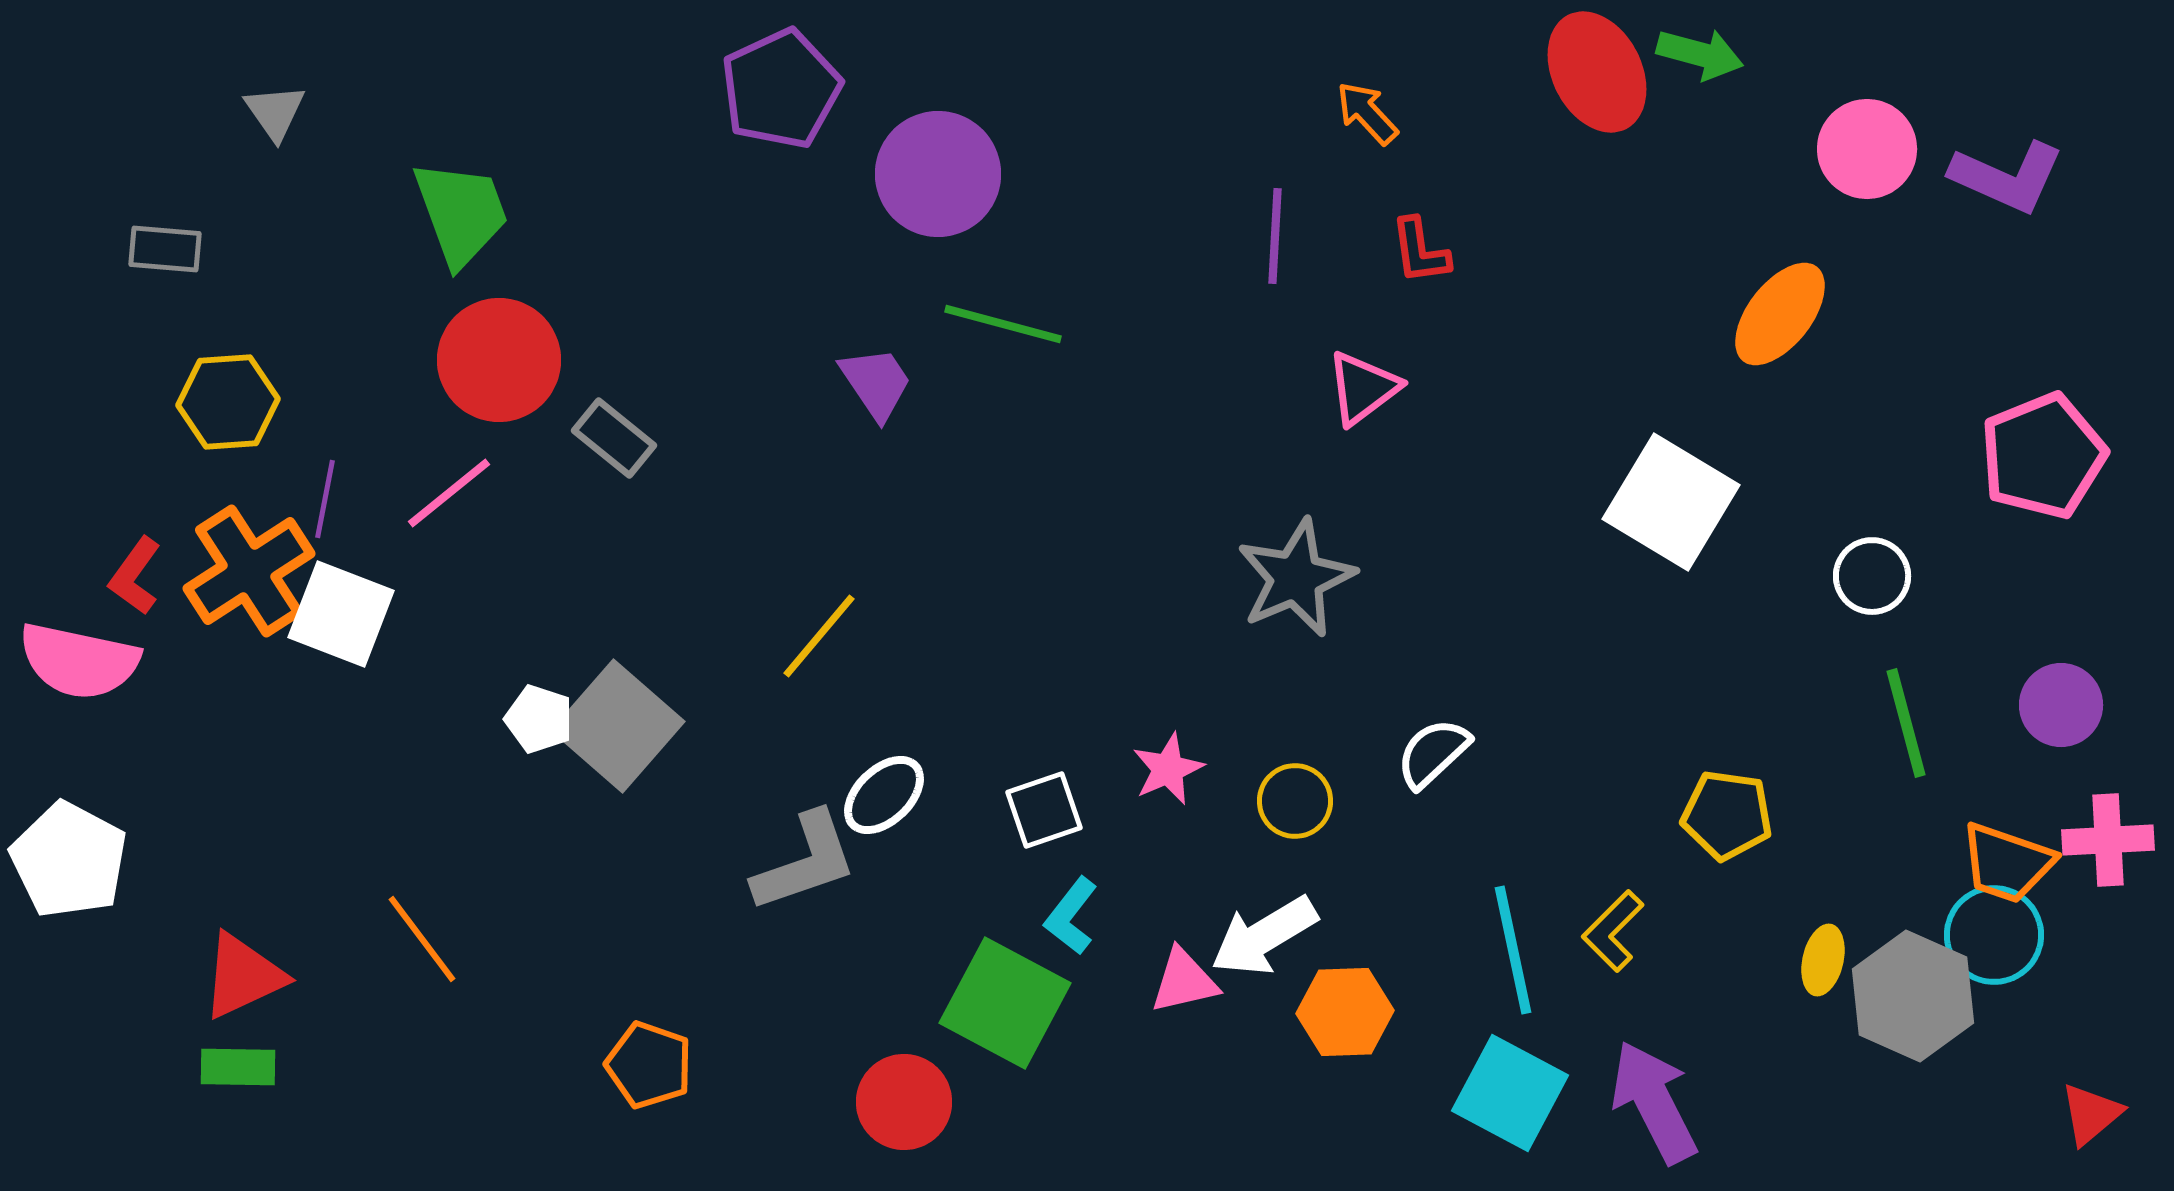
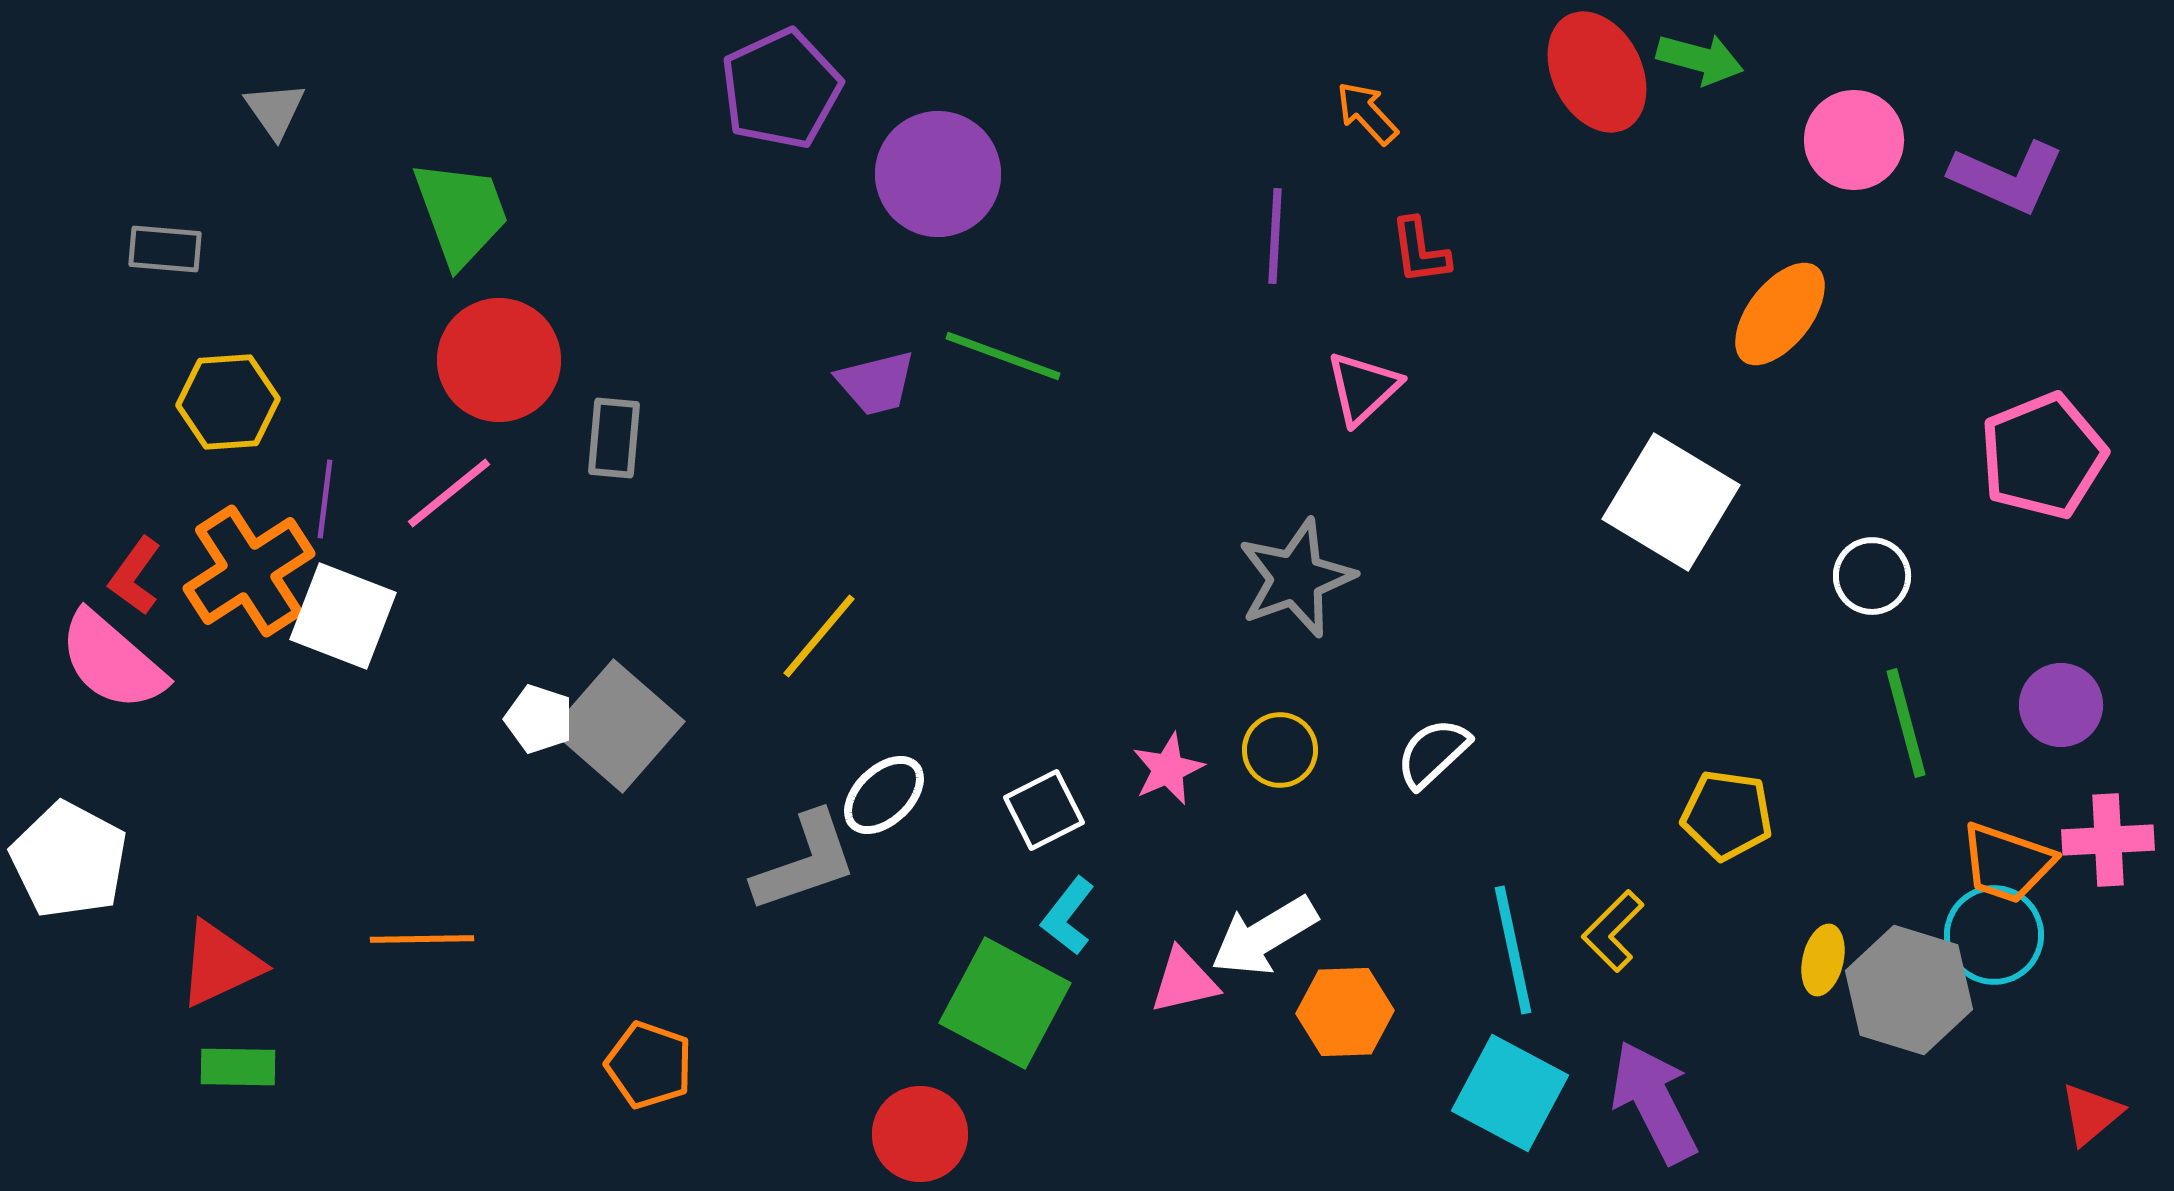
green arrow at (1700, 54): moved 5 px down
gray triangle at (275, 112): moved 2 px up
pink circle at (1867, 149): moved 13 px left, 9 px up
green line at (1003, 324): moved 32 px down; rotated 5 degrees clockwise
purple trapezoid at (876, 383): rotated 110 degrees clockwise
pink triangle at (1363, 388): rotated 6 degrees counterclockwise
gray rectangle at (614, 438): rotated 56 degrees clockwise
purple line at (325, 499): rotated 4 degrees counterclockwise
gray star at (1296, 578): rotated 3 degrees clockwise
white square at (341, 614): moved 2 px right, 2 px down
pink semicircle at (79, 661): moved 33 px right; rotated 29 degrees clockwise
yellow circle at (1295, 801): moved 15 px left, 51 px up
white square at (1044, 810): rotated 8 degrees counterclockwise
cyan L-shape at (1071, 916): moved 3 px left
orange line at (422, 939): rotated 54 degrees counterclockwise
red triangle at (243, 976): moved 23 px left, 12 px up
gray hexagon at (1913, 996): moved 4 px left, 6 px up; rotated 7 degrees counterclockwise
red circle at (904, 1102): moved 16 px right, 32 px down
